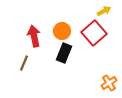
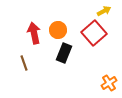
orange circle: moved 4 px left, 1 px up
red arrow: moved 3 px up
brown line: rotated 42 degrees counterclockwise
